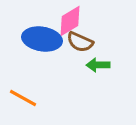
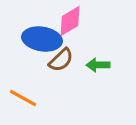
brown semicircle: moved 19 px left, 18 px down; rotated 68 degrees counterclockwise
